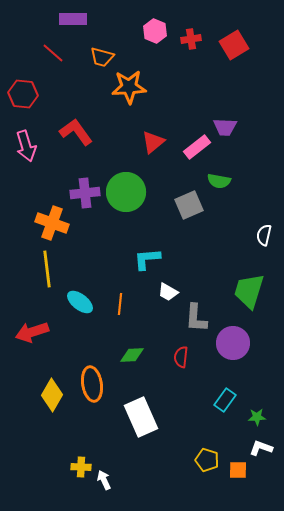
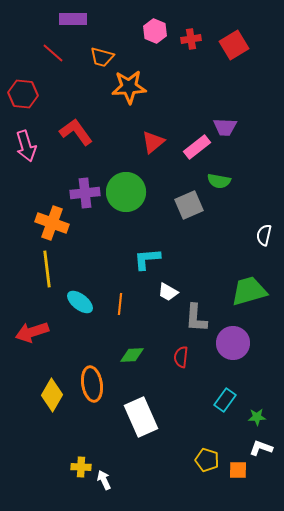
green trapezoid: rotated 57 degrees clockwise
